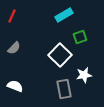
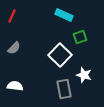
cyan rectangle: rotated 54 degrees clockwise
white star: rotated 28 degrees clockwise
white semicircle: rotated 14 degrees counterclockwise
